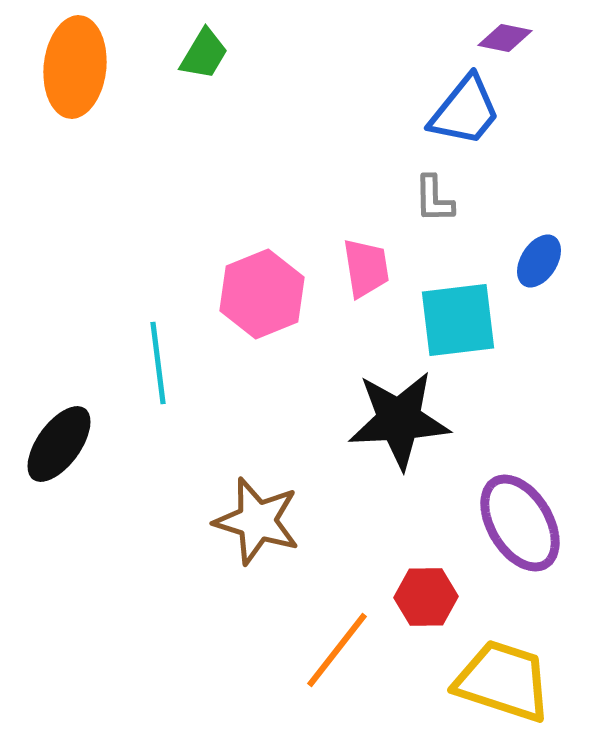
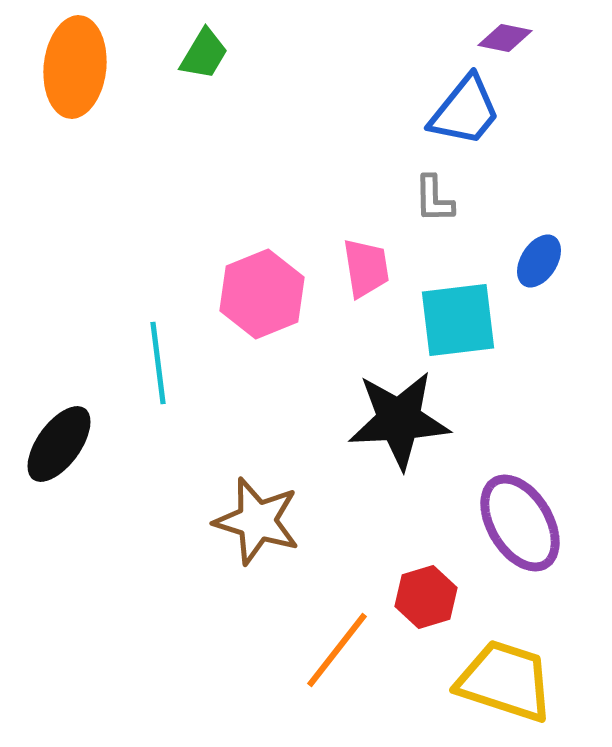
red hexagon: rotated 16 degrees counterclockwise
yellow trapezoid: moved 2 px right
